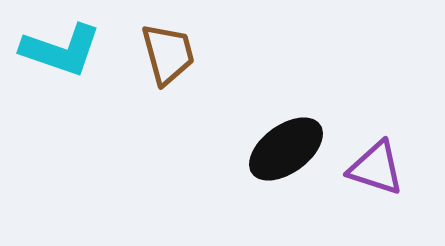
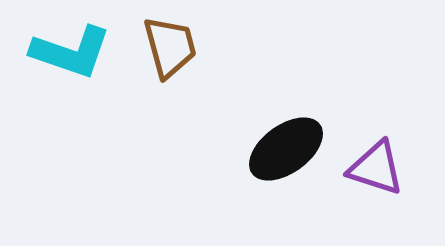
cyan L-shape: moved 10 px right, 2 px down
brown trapezoid: moved 2 px right, 7 px up
